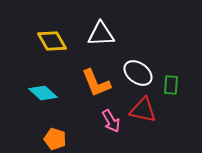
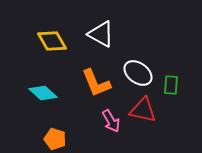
white triangle: rotated 32 degrees clockwise
